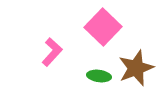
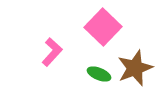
brown star: moved 1 px left
green ellipse: moved 2 px up; rotated 15 degrees clockwise
